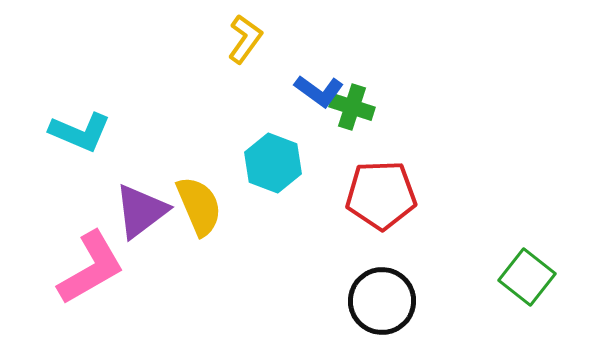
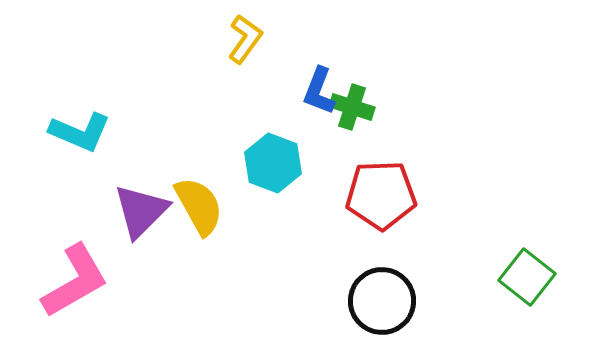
blue L-shape: rotated 75 degrees clockwise
yellow semicircle: rotated 6 degrees counterclockwise
purple triangle: rotated 8 degrees counterclockwise
pink L-shape: moved 16 px left, 13 px down
